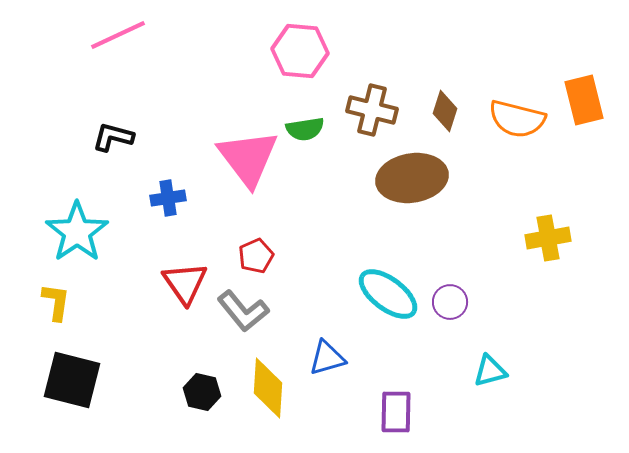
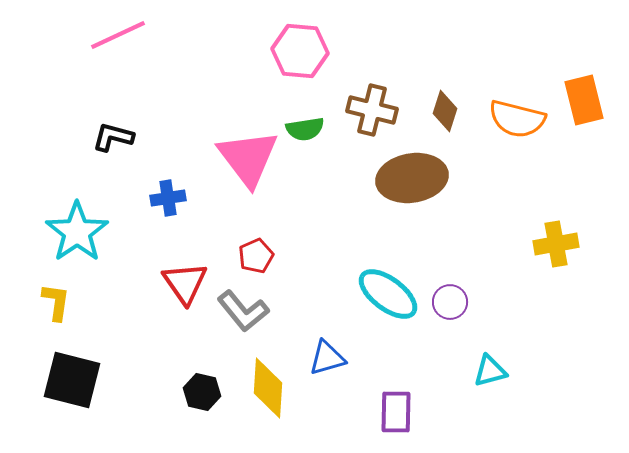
yellow cross: moved 8 px right, 6 px down
